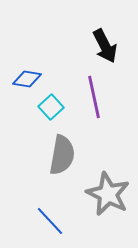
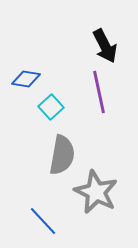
blue diamond: moved 1 px left
purple line: moved 5 px right, 5 px up
gray star: moved 12 px left, 2 px up
blue line: moved 7 px left
